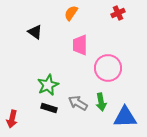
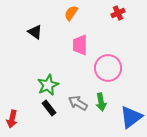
black rectangle: rotated 35 degrees clockwise
blue triangle: moved 6 px right; rotated 35 degrees counterclockwise
